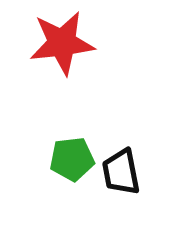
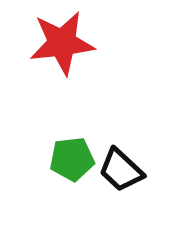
black trapezoid: moved 2 px up; rotated 36 degrees counterclockwise
